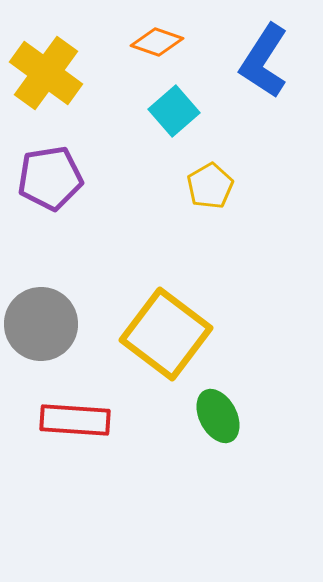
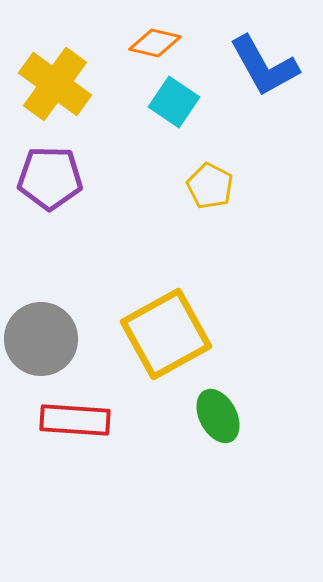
orange diamond: moved 2 px left, 1 px down; rotated 6 degrees counterclockwise
blue L-shape: moved 5 px down; rotated 62 degrees counterclockwise
yellow cross: moved 9 px right, 11 px down
cyan square: moved 9 px up; rotated 15 degrees counterclockwise
purple pentagon: rotated 10 degrees clockwise
yellow pentagon: rotated 15 degrees counterclockwise
gray circle: moved 15 px down
yellow square: rotated 24 degrees clockwise
